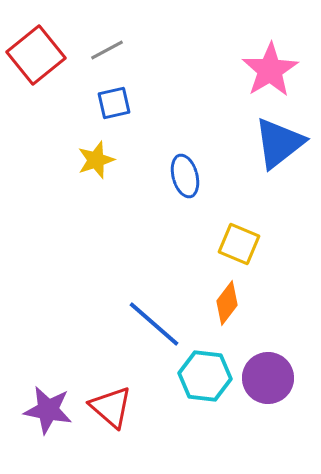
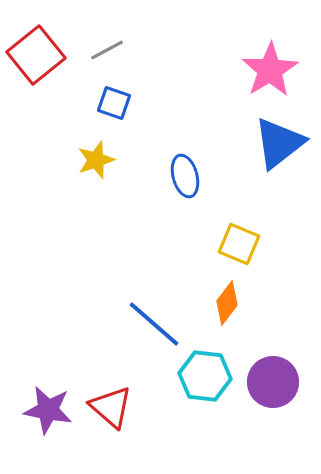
blue square: rotated 32 degrees clockwise
purple circle: moved 5 px right, 4 px down
